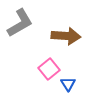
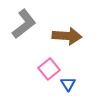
gray L-shape: moved 4 px right, 1 px down; rotated 8 degrees counterclockwise
brown arrow: moved 1 px right
